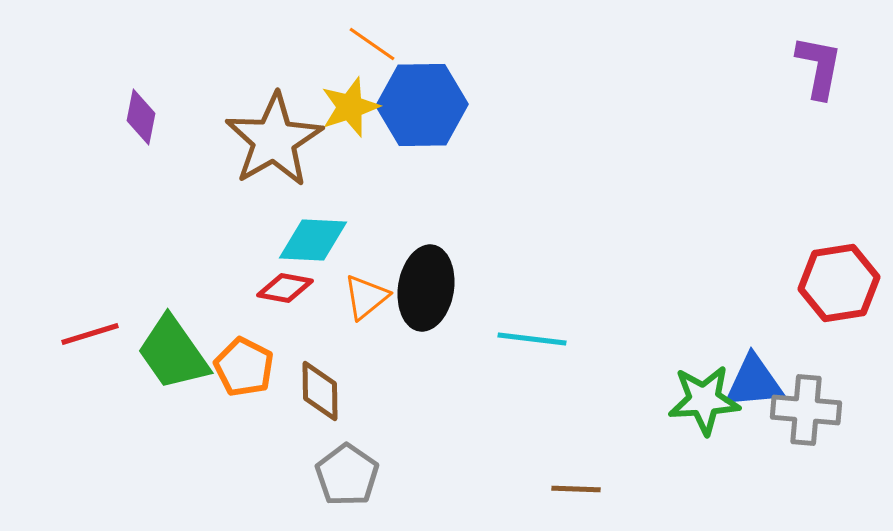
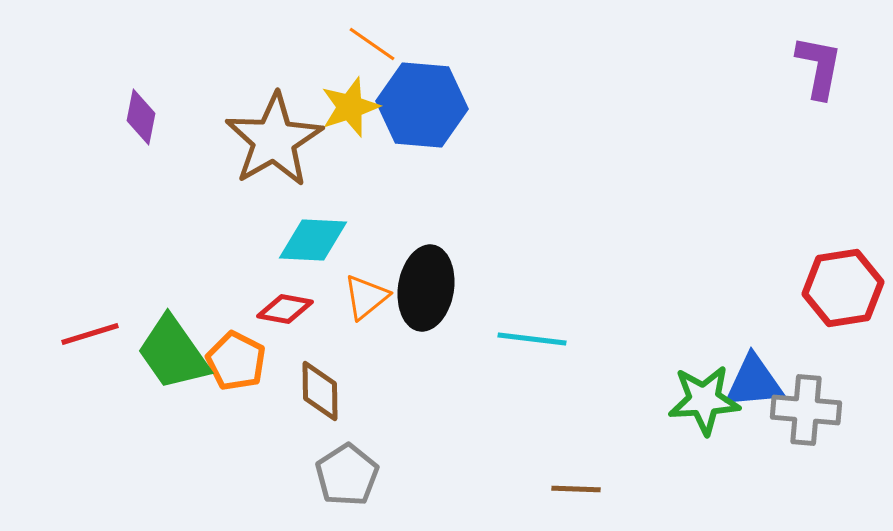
blue hexagon: rotated 6 degrees clockwise
red hexagon: moved 4 px right, 5 px down
red diamond: moved 21 px down
orange pentagon: moved 8 px left, 6 px up
gray pentagon: rotated 4 degrees clockwise
